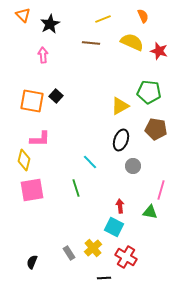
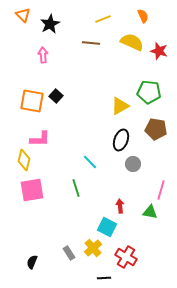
gray circle: moved 2 px up
cyan square: moved 7 px left
